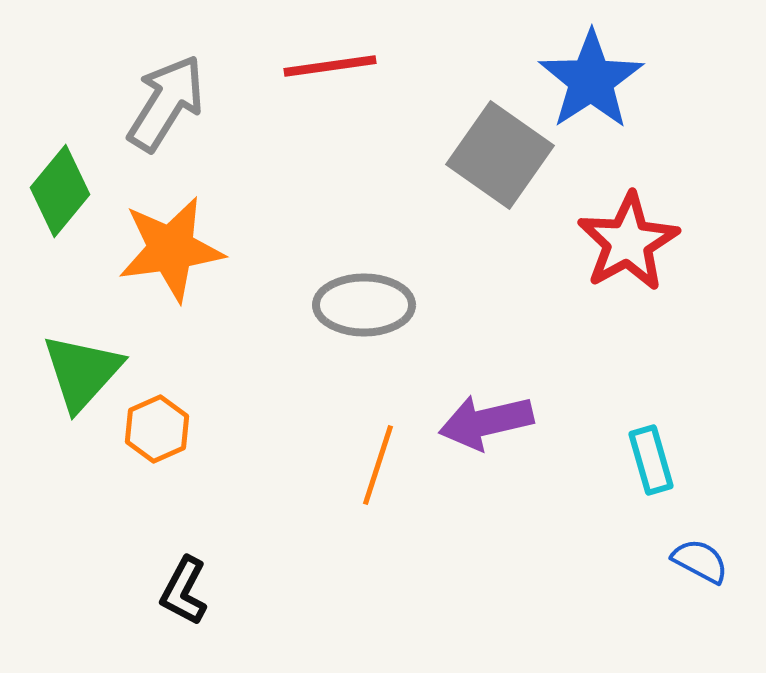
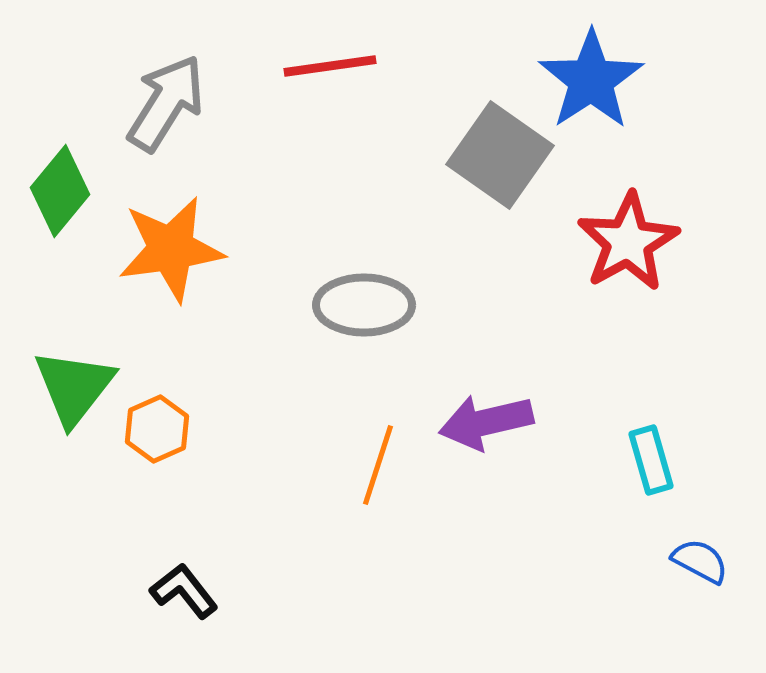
green triangle: moved 8 px left, 15 px down; rotated 4 degrees counterclockwise
black L-shape: rotated 114 degrees clockwise
